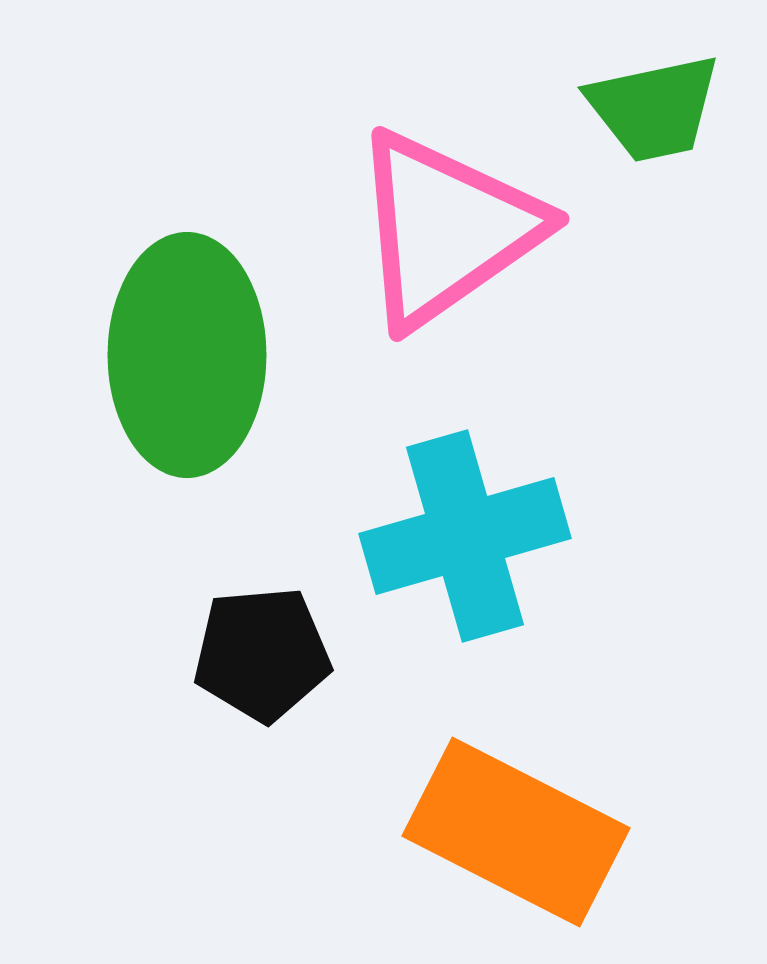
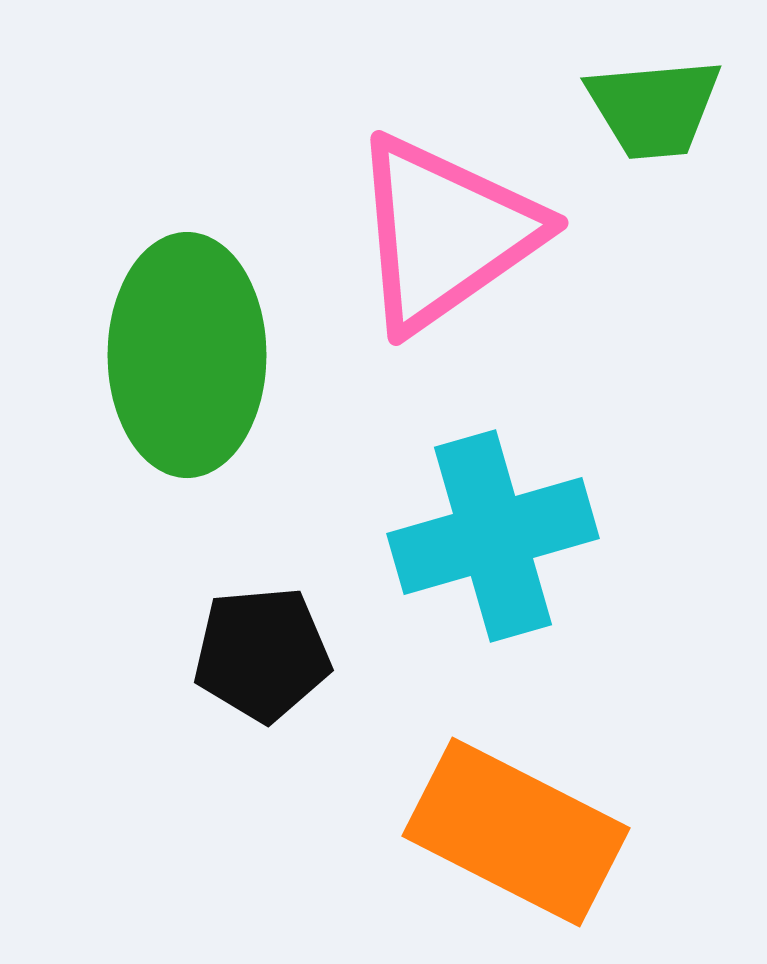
green trapezoid: rotated 7 degrees clockwise
pink triangle: moved 1 px left, 4 px down
cyan cross: moved 28 px right
